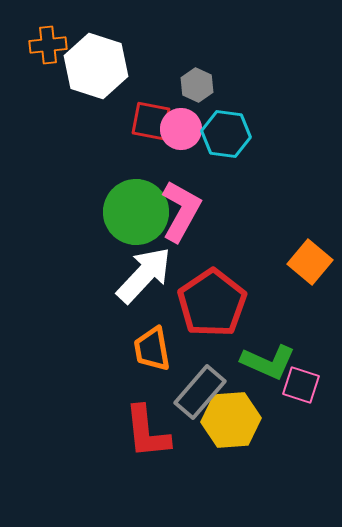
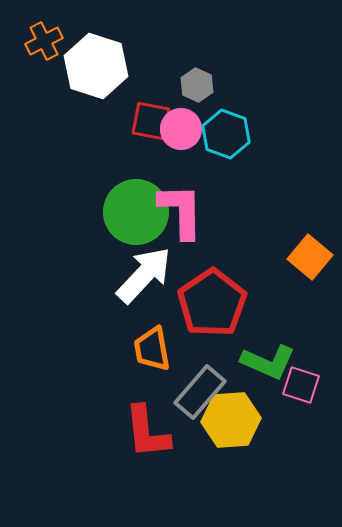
orange cross: moved 4 px left, 4 px up; rotated 21 degrees counterclockwise
cyan hexagon: rotated 12 degrees clockwise
pink L-shape: rotated 30 degrees counterclockwise
orange square: moved 5 px up
